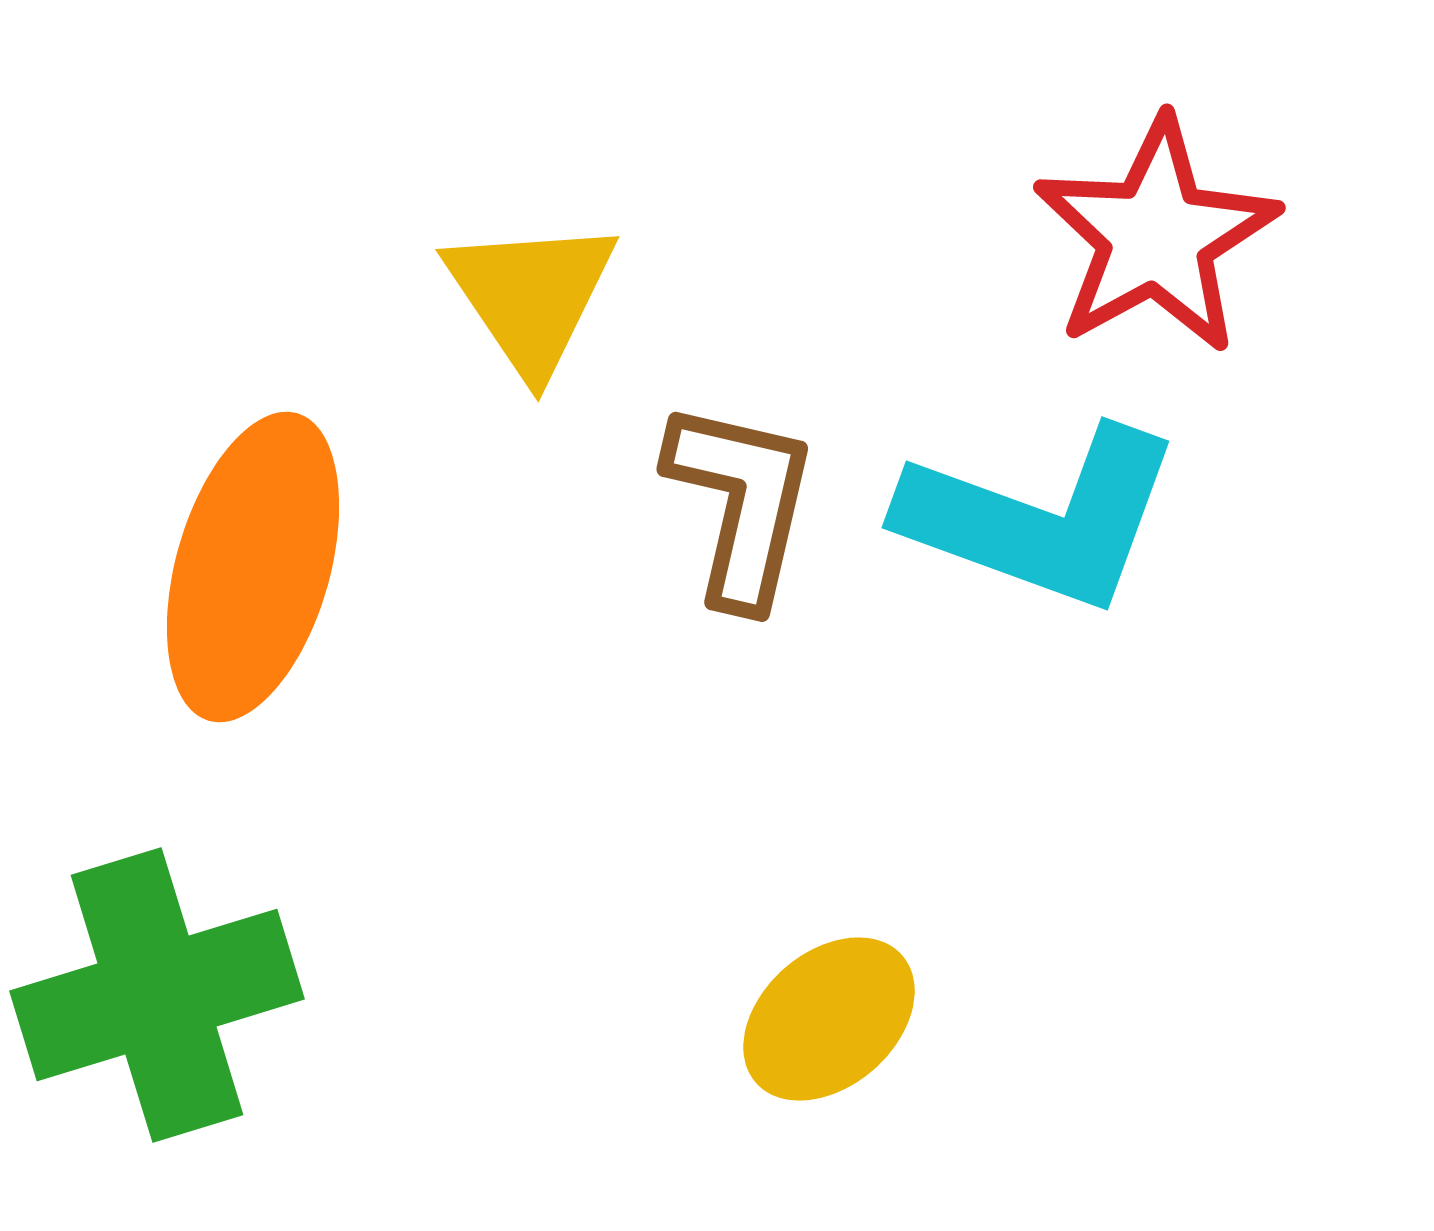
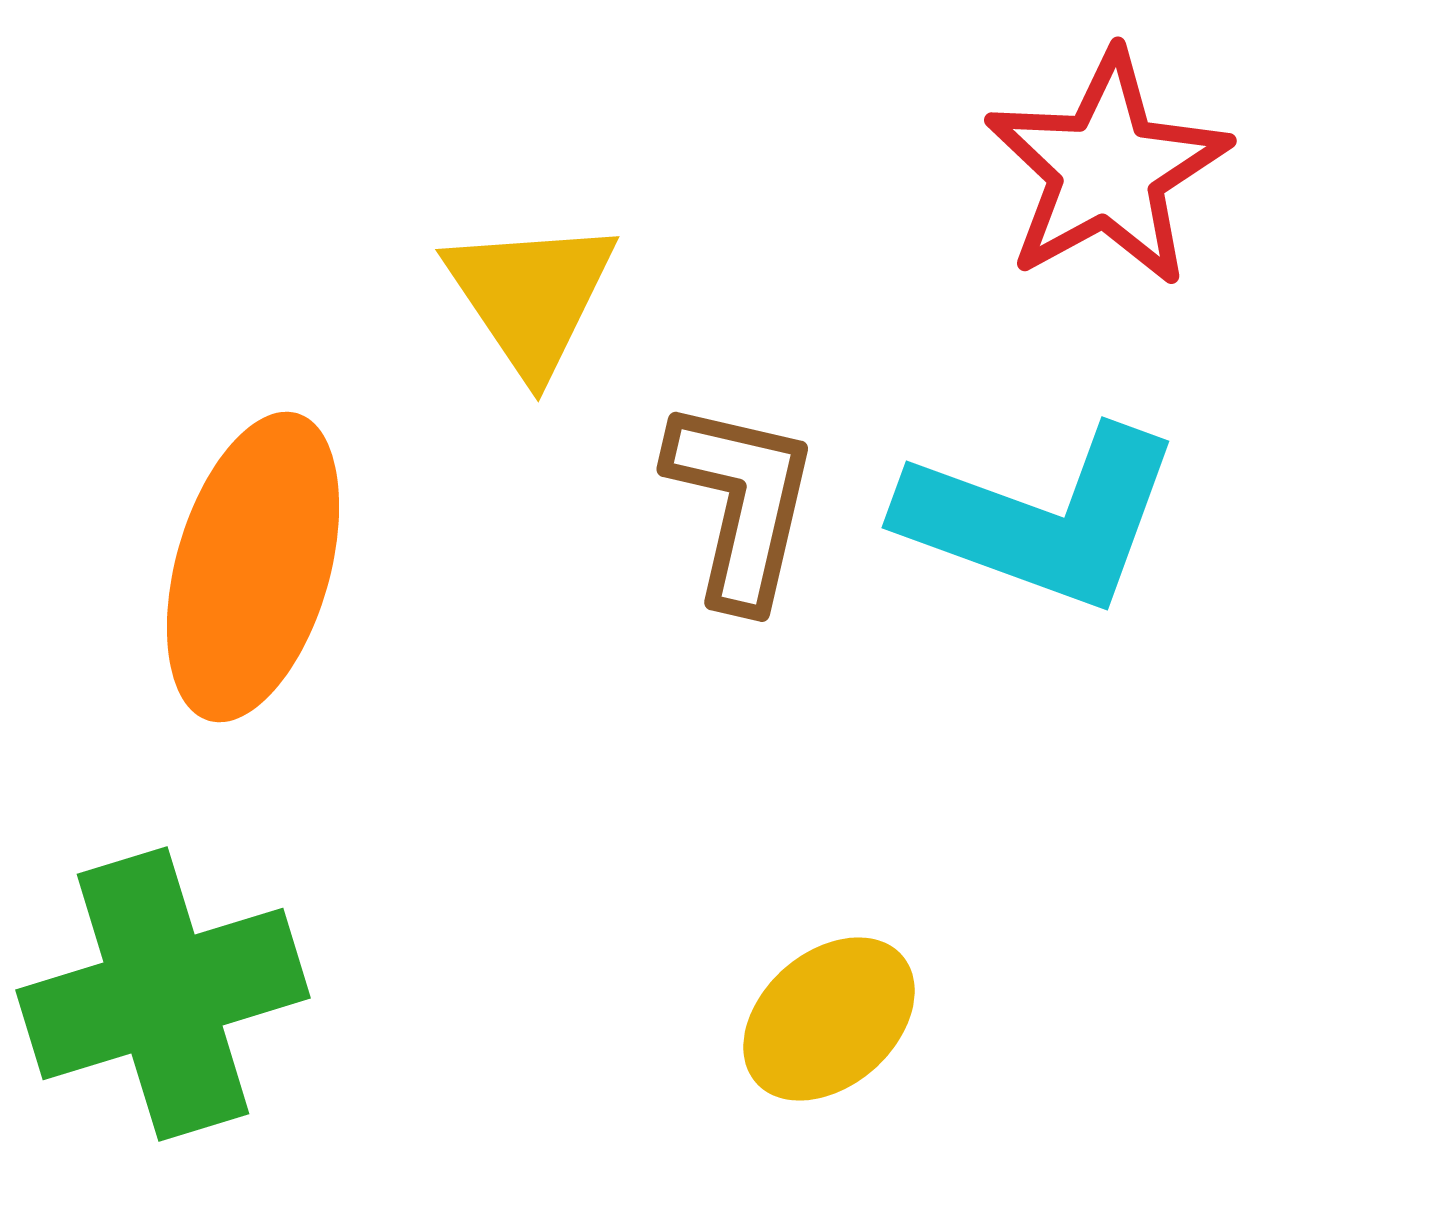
red star: moved 49 px left, 67 px up
green cross: moved 6 px right, 1 px up
